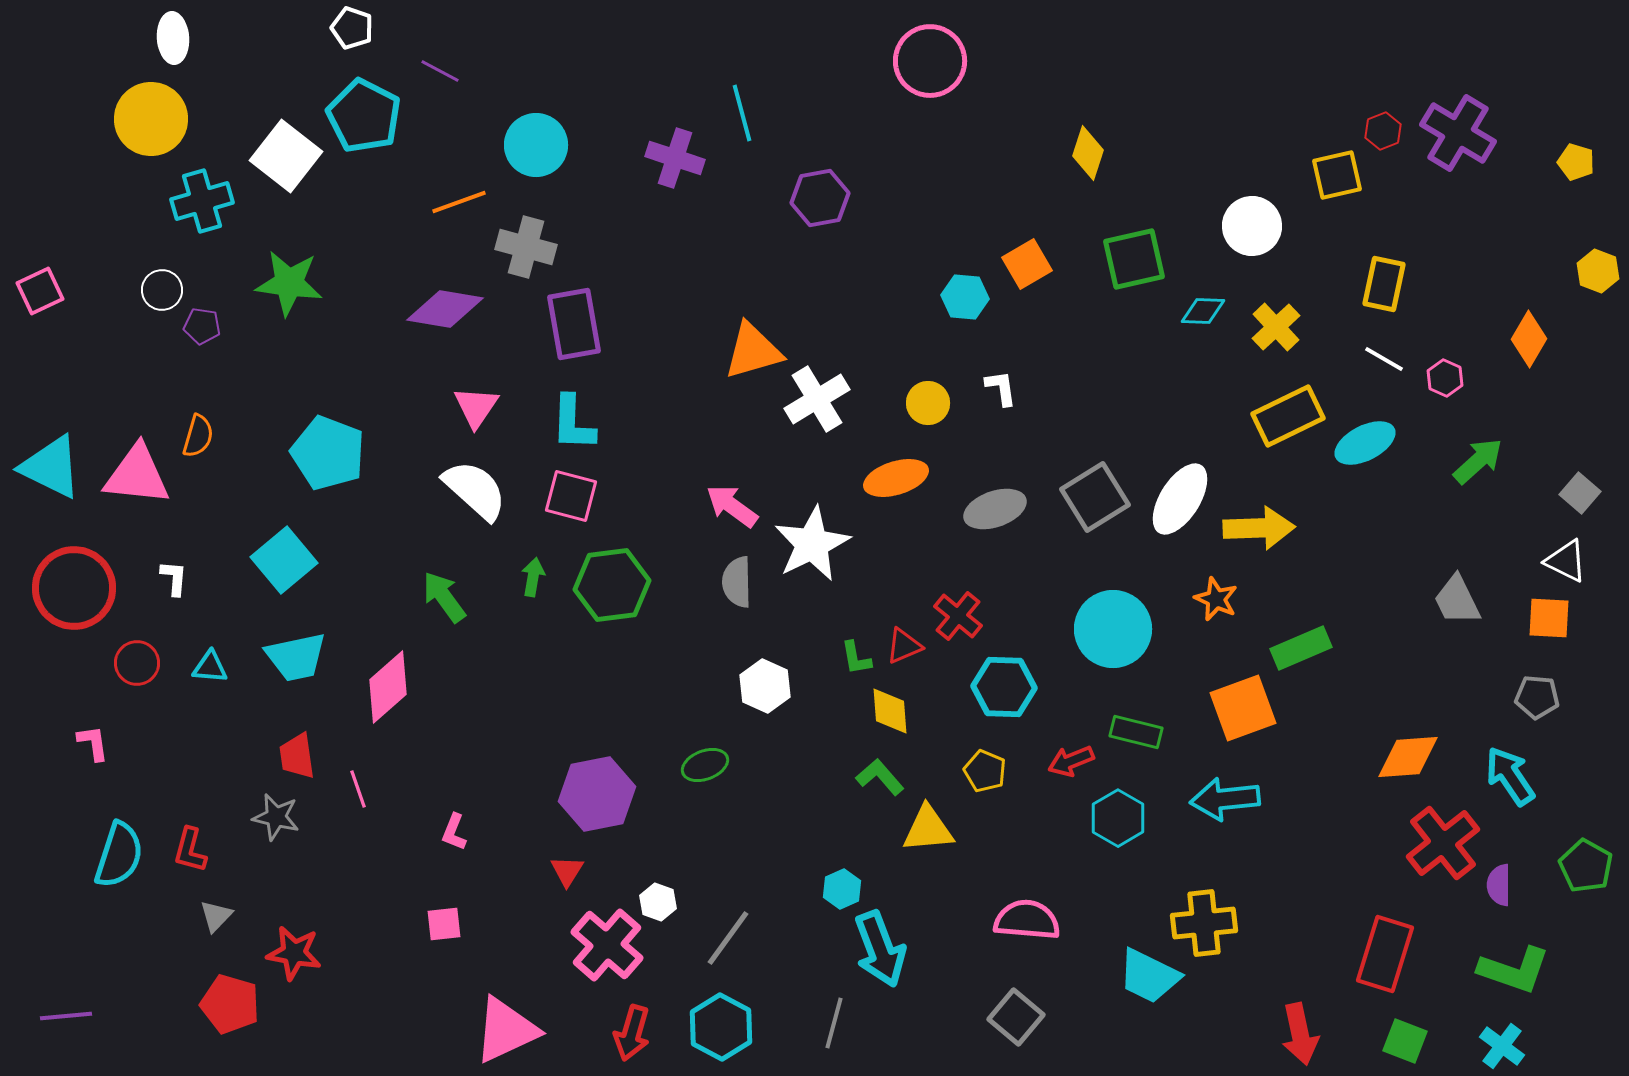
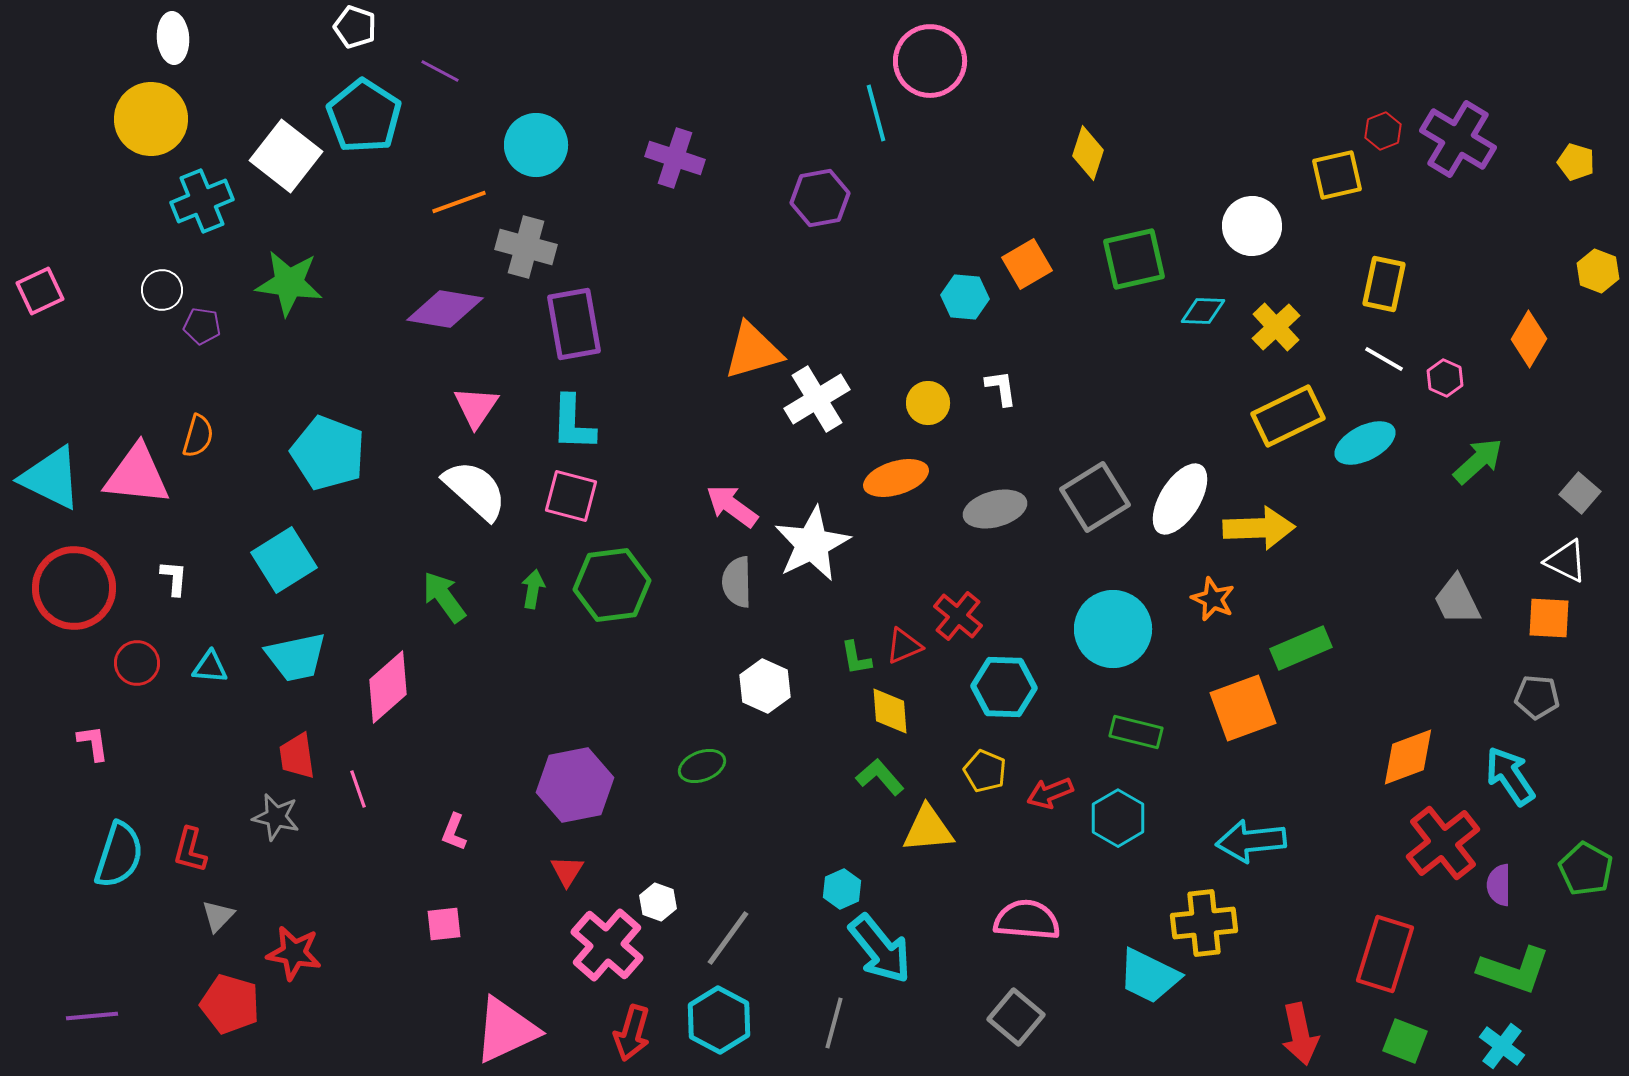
white pentagon at (352, 28): moved 3 px right, 1 px up
cyan line at (742, 113): moved 134 px right
cyan pentagon at (364, 116): rotated 6 degrees clockwise
purple cross at (1458, 133): moved 6 px down
cyan cross at (202, 201): rotated 6 degrees counterclockwise
cyan triangle at (51, 467): moved 11 px down
gray ellipse at (995, 509): rotated 4 degrees clockwise
cyan square at (284, 560): rotated 8 degrees clockwise
green arrow at (533, 577): moved 12 px down
orange star at (1216, 599): moved 3 px left
orange diamond at (1408, 757): rotated 16 degrees counterclockwise
red arrow at (1071, 761): moved 21 px left, 32 px down
green ellipse at (705, 765): moved 3 px left, 1 px down
purple hexagon at (597, 794): moved 22 px left, 9 px up
cyan arrow at (1225, 799): moved 26 px right, 42 px down
green pentagon at (1586, 866): moved 3 px down
gray triangle at (216, 916): moved 2 px right
cyan arrow at (880, 949): rotated 18 degrees counterclockwise
purple line at (66, 1016): moved 26 px right
cyan hexagon at (721, 1027): moved 2 px left, 7 px up
